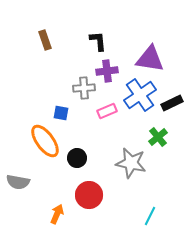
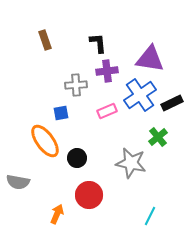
black L-shape: moved 2 px down
gray cross: moved 8 px left, 3 px up
blue square: rotated 21 degrees counterclockwise
